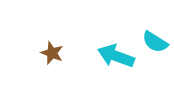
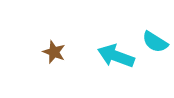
brown star: moved 2 px right, 1 px up
